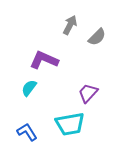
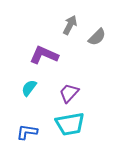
purple L-shape: moved 5 px up
purple trapezoid: moved 19 px left
blue L-shape: rotated 50 degrees counterclockwise
